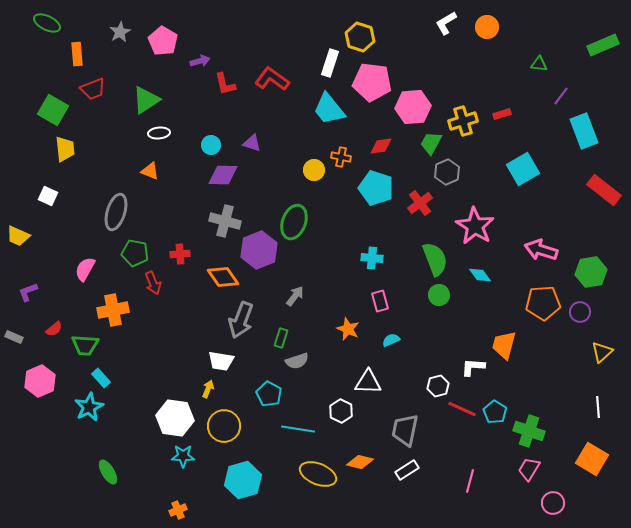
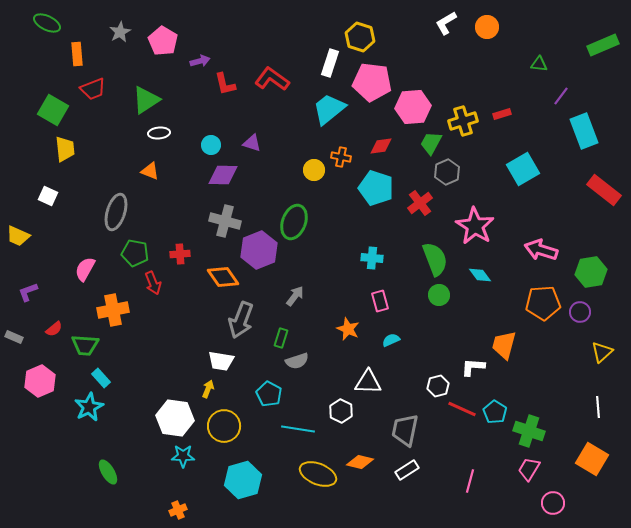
cyan trapezoid at (329, 109): rotated 90 degrees clockwise
